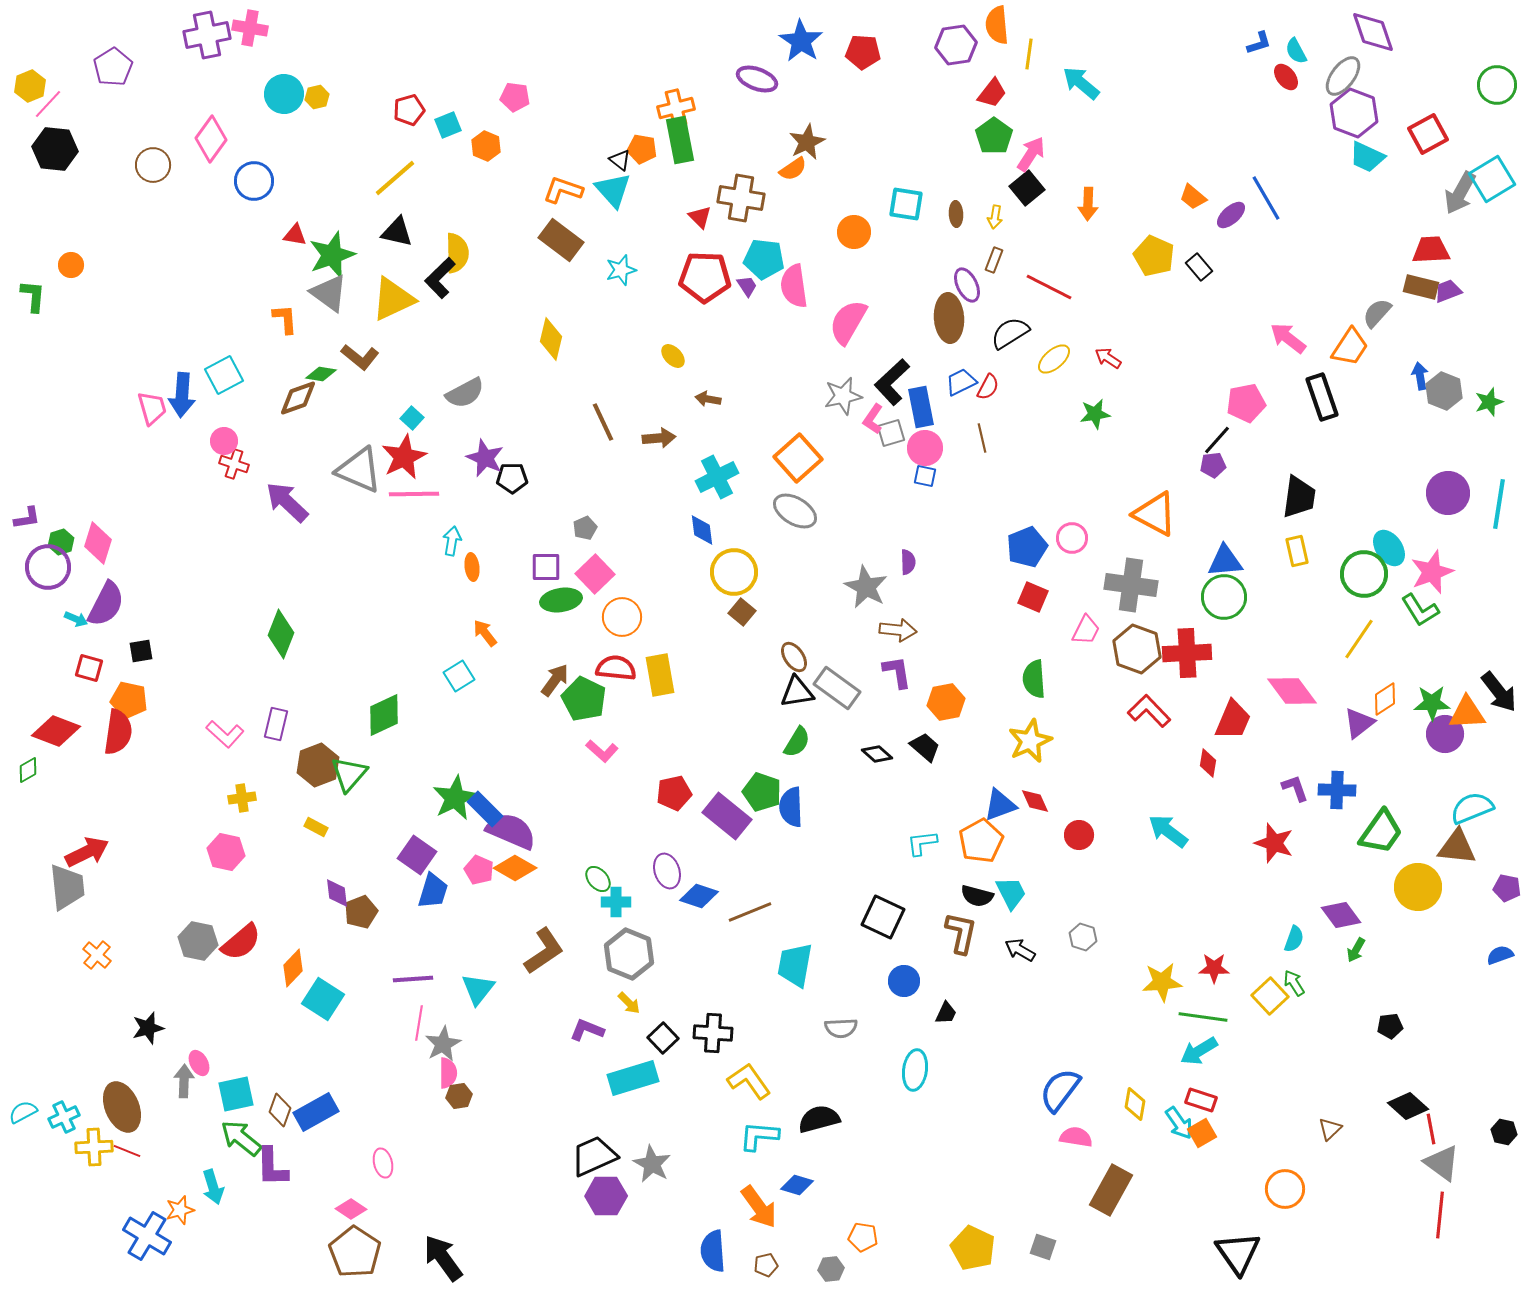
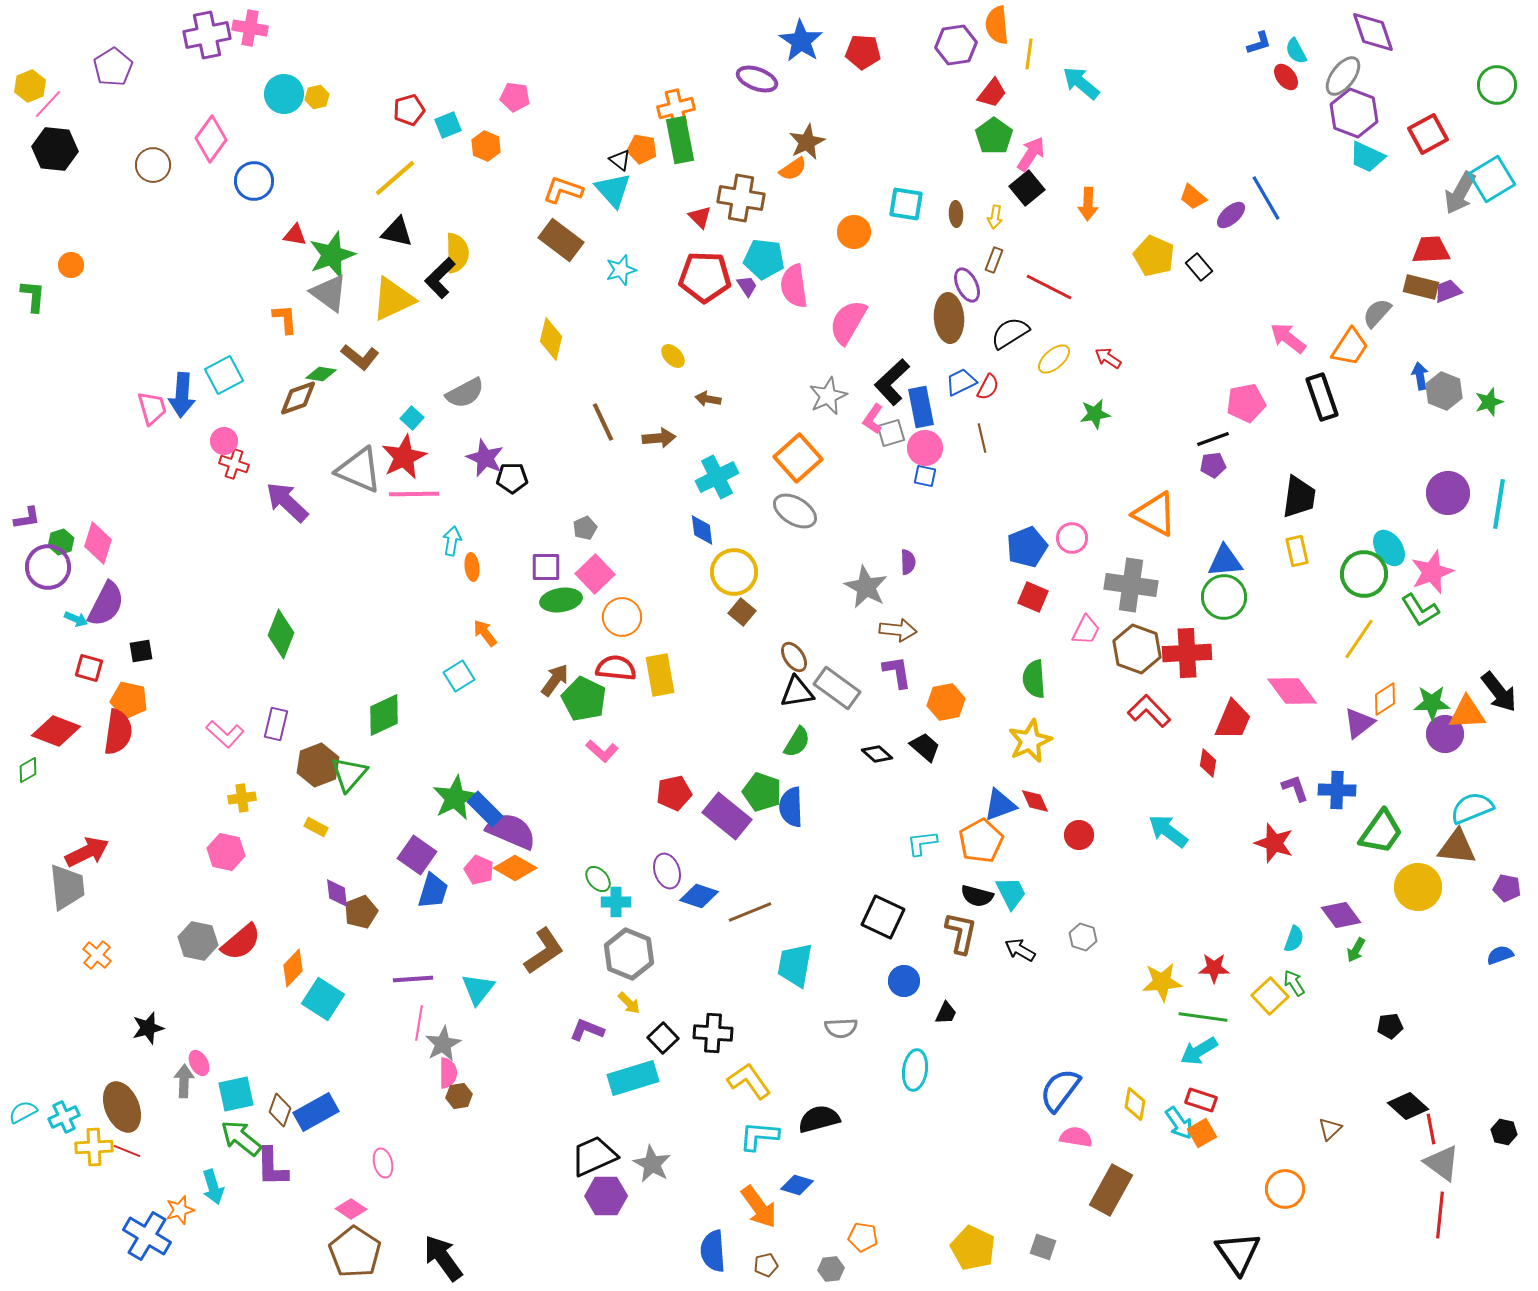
gray star at (843, 396): moved 15 px left; rotated 12 degrees counterclockwise
black line at (1217, 440): moved 4 px left, 1 px up; rotated 28 degrees clockwise
